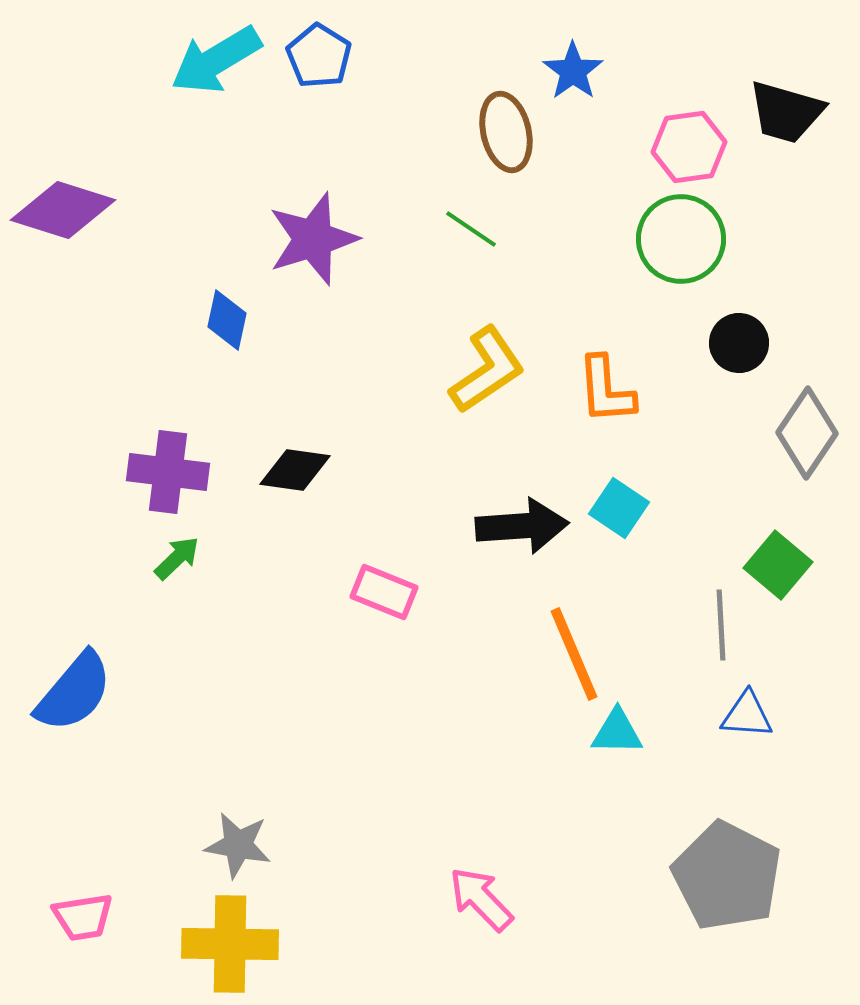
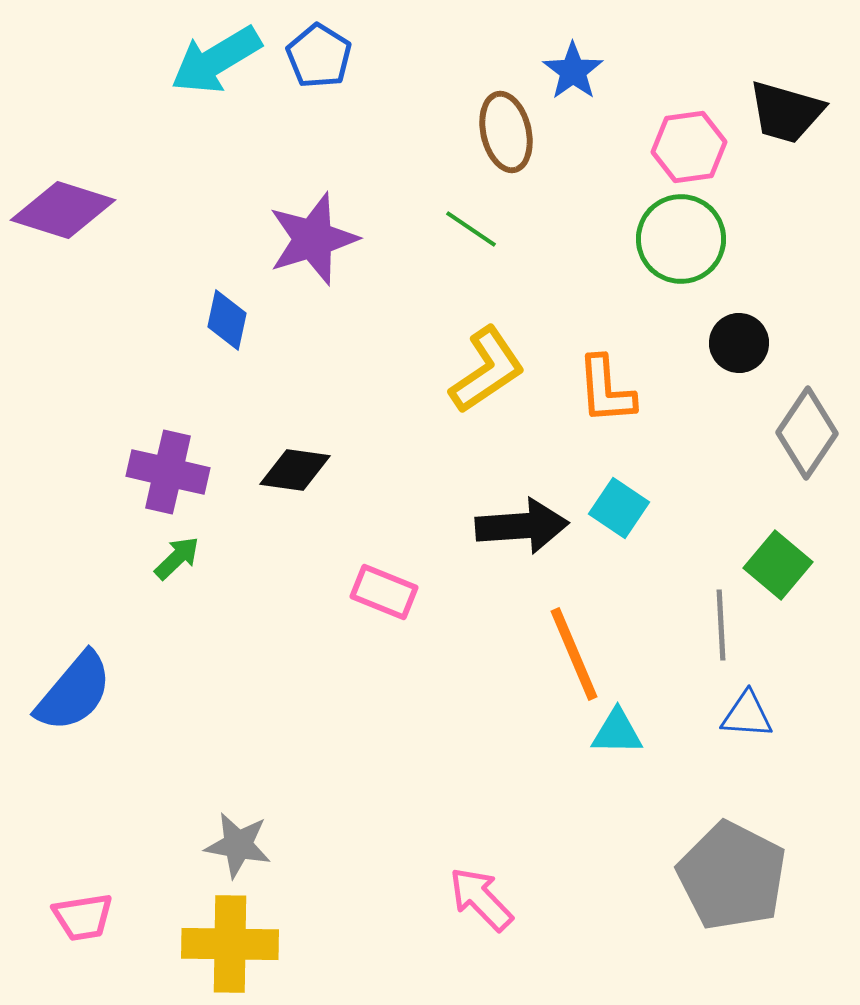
purple cross: rotated 6 degrees clockwise
gray pentagon: moved 5 px right
